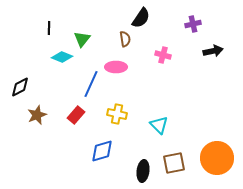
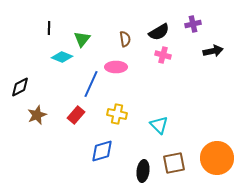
black semicircle: moved 18 px right, 14 px down; rotated 25 degrees clockwise
